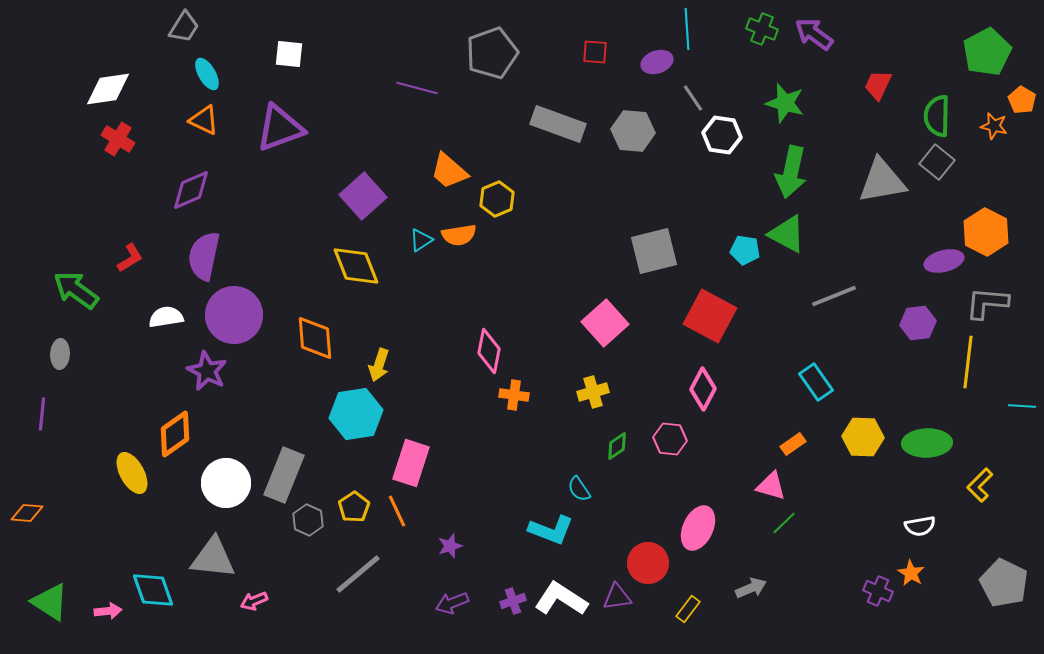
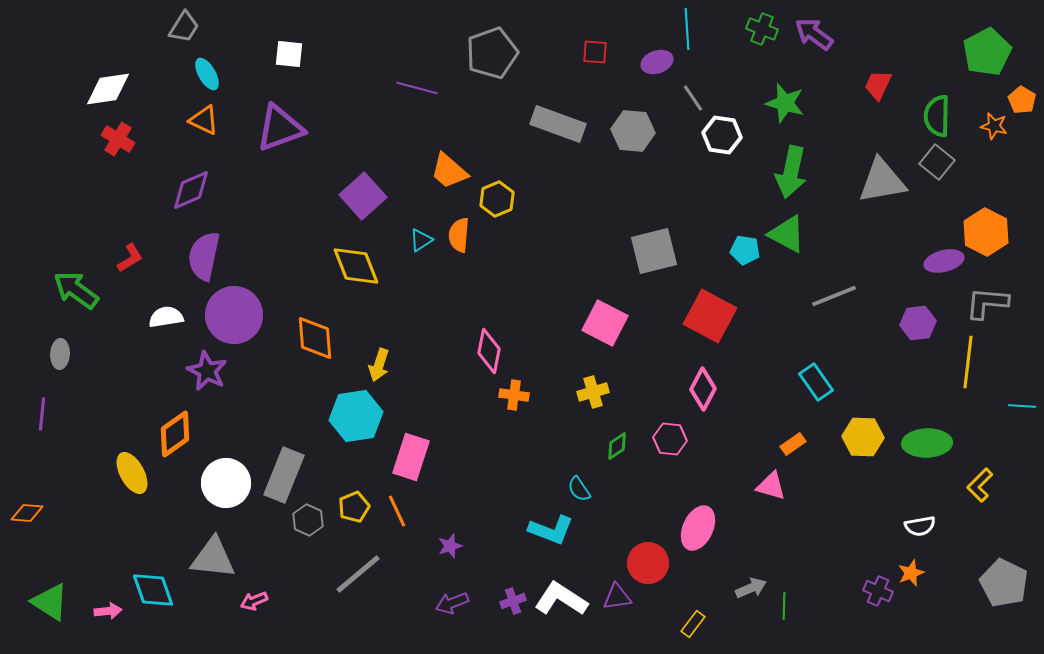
orange semicircle at (459, 235): rotated 104 degrees clockwise
pink square at (605, 323): rotated 21 degrees counterclockwise
cyan hexagon at (356, 414): moved 2 px down
pink rectangle at (411, 463): moved 6 px up
yellow pentagon at (354, 507): rotated 12 degrees clockwise
green line at (784, 523): moved 83 px down; rotated 44 degrees counterclockwise
orange star at (911, 573): rotated 20 degrees clockwise
yellow rectangle at (688, 609): moved 5 px right, 15 px down
